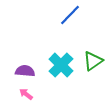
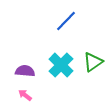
blue line: moved 4 px left, 6 px down
green triangle: moved 1 px down
pink arrow: moved 1 px left, 1 px down
